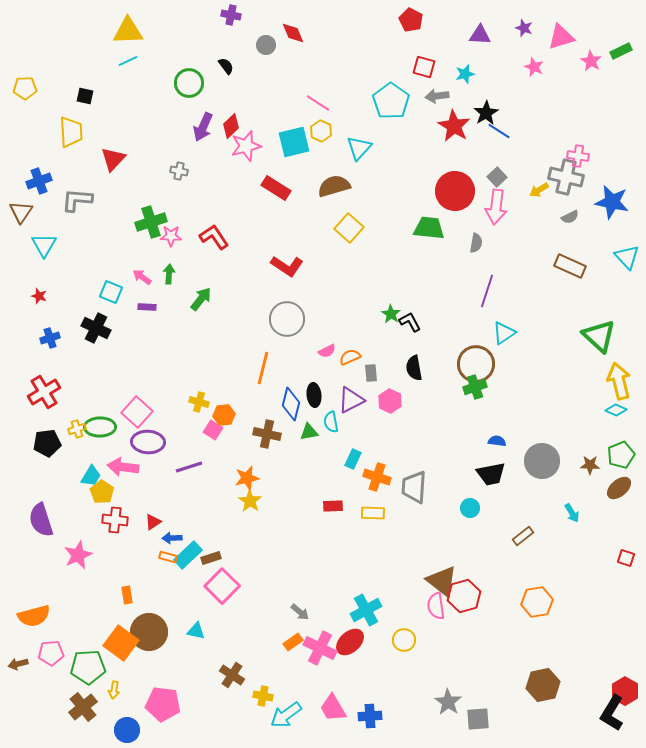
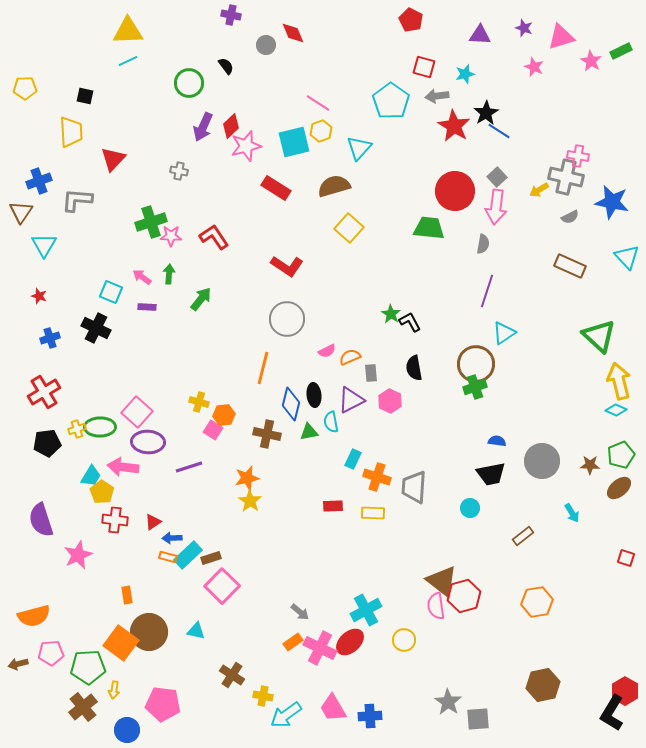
yellow hexagon at (321, 131): rotated 15 degrees clockwise
gray semicircle at (476, 243): moved 7 px right, 1 px down
